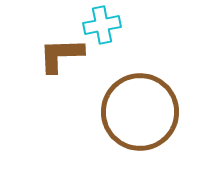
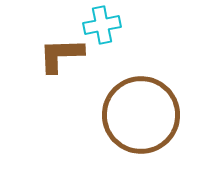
brown circle: moved 1 px right, 3 px down
